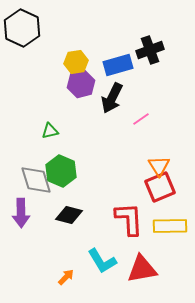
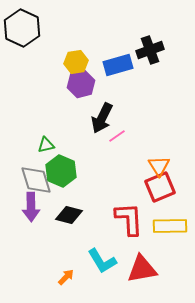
black arrow: moved 10 px left, 20 px down
pink line: moved 24 px left, 17 px down
green triangle: moved 4 px left, 14 px down
purple arrow: moved 10 px right, 6 px up
